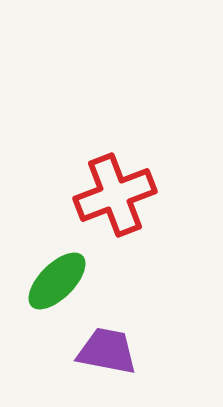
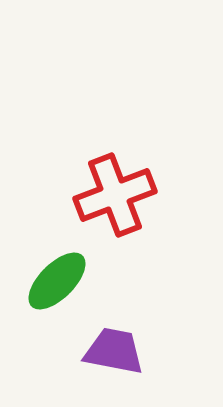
purple trapezoid: moved 7 px right
